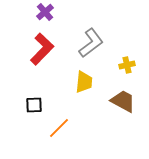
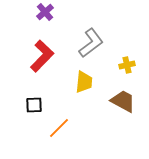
red L-shape: moved 7 px down
